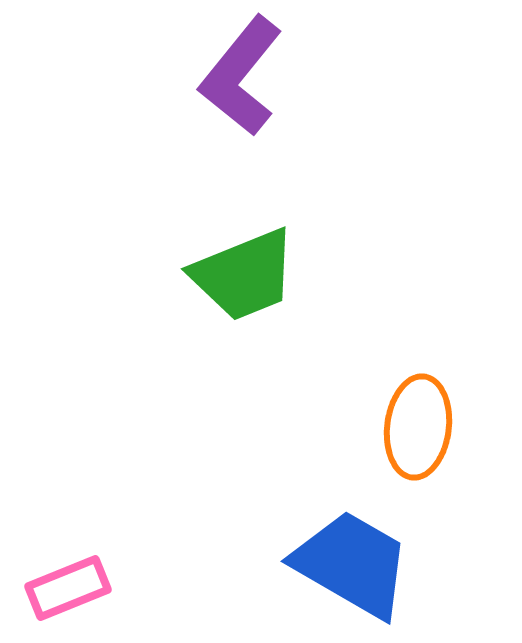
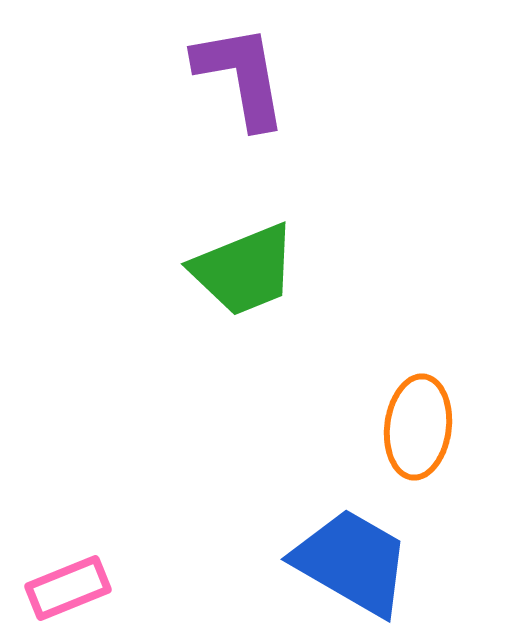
purple L-shape: rotated 131 degrees clockwise
green trapezoid: moved 5 px up
blue trapezoid: moved 2 px up
